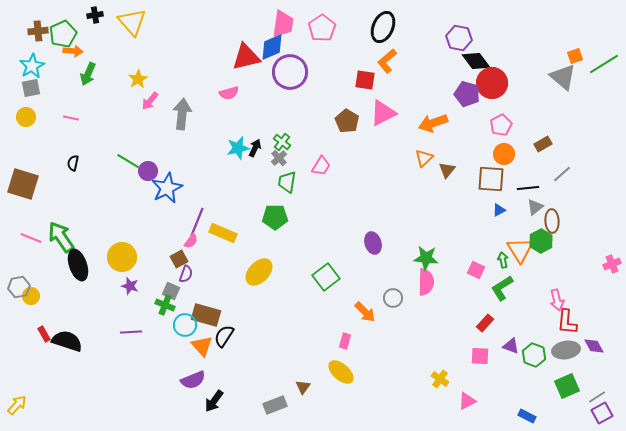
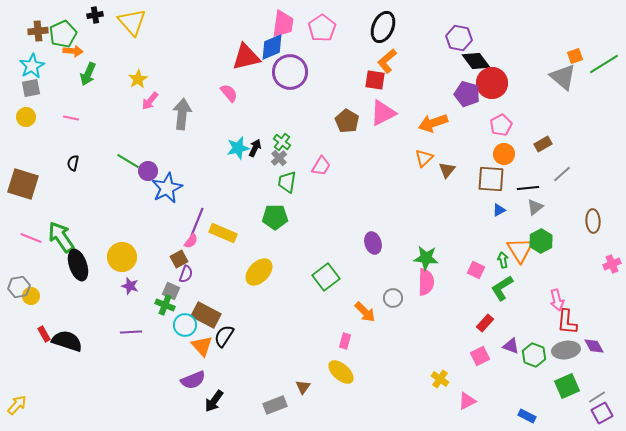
red square at (365, 80): moved 10 px right
pink semicircle at (229, 93): rotated 114 degrees counterclockwise
brown ellipse at (552, 221): moved 41 px right
brown rectangle at (206, 315): rotated 12 degrees clockwise
pink square at (480, 356): rotated 30 degrees counterclockwise
